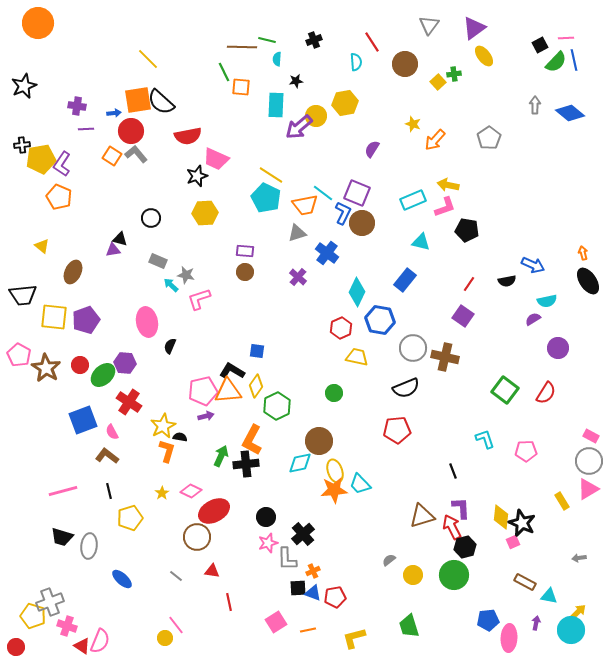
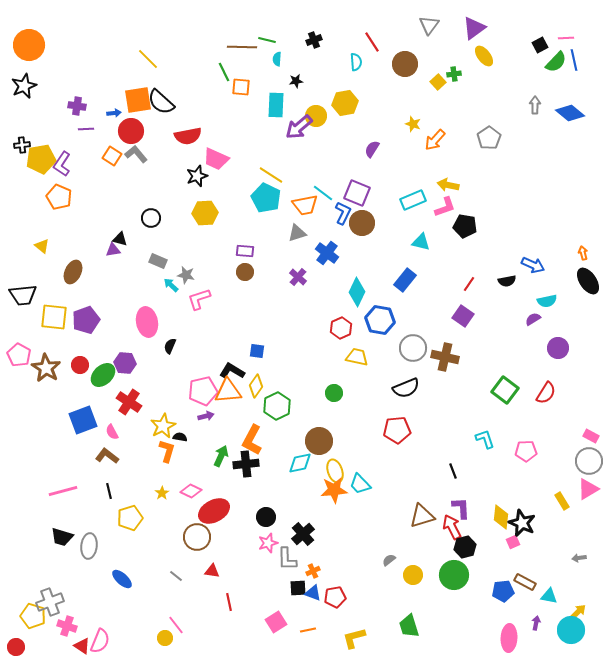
orange circle at (38, 23): moved 9 px left, 22 px down
black pentagon at (467, 230): moved 2 px left, 4 px up
blue pentagon at (488, 620): moved 15 px right, 29 px up
